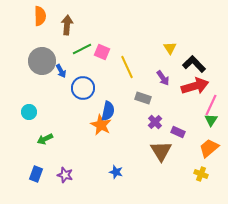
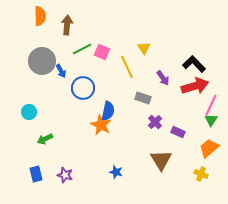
yellow triangle: moved 26 px left
brown triangle: moved 9 px down
blue rectangle: rotated 35 degrees counterclockwise
